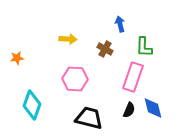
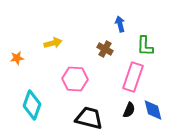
yellow arrow: moved 15 px left, 4 px down; rotated 18 degrees counterclockwise
green L-shape: moved 1 px right, 1 px up
blue diamond: moved 2 px down
